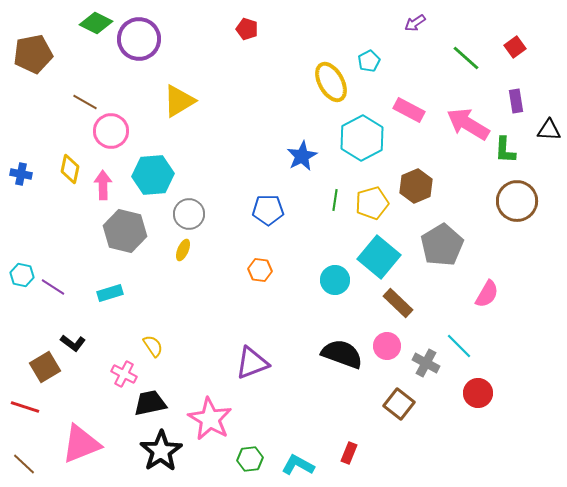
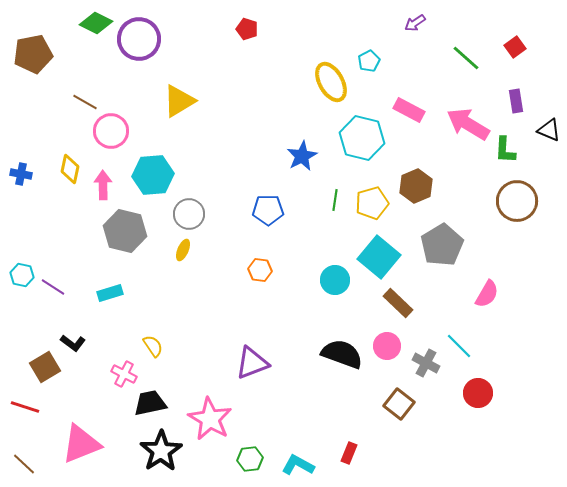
black triangle at (549, 130): rotated 20 degrees clockwise
cyan hexagon at (362, 138): rotated 18 degrees counterclockwise
